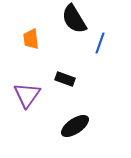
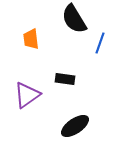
black rectangle: rotated 12 degrees counterclockwise
purple triangle: rotated 20 degrees clockwise
